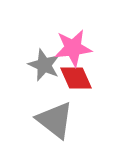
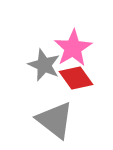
pink star: rotated 24 degrees counterclockwise
red diamond: rotated 12 degrees counterclockwise
